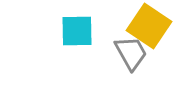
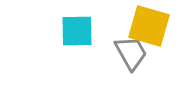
yellow square: rotated 18 degrees counterclockwise
